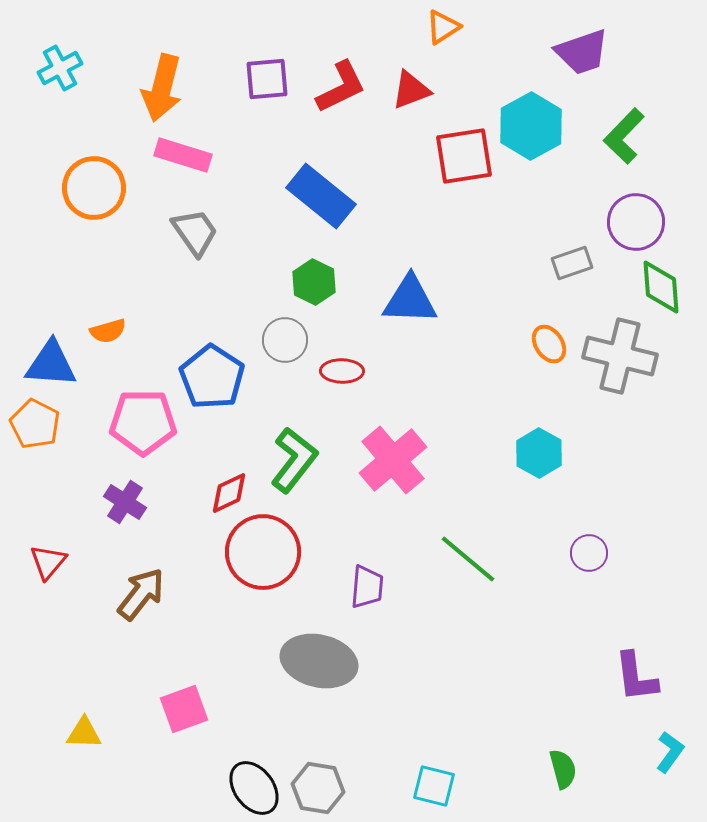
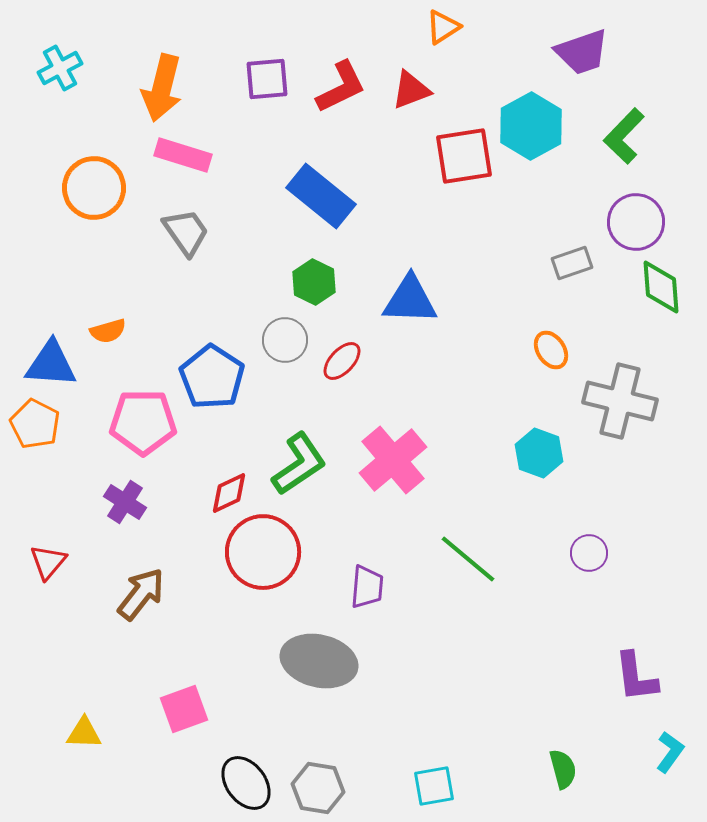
gray trapezoid at (195, 232): moved 9 px left
orange ellipse at (549, 344): moved 2 px right, 6 px down
gray cross at (620, 356): moved 45 px down
red ellipse at (342, 371): moved 10 px up; rotated 48 degrees counterclockwise
cyan hexagon at (539, 453): rotated 9 degrees counterclockwise
green L-shape at (294, 460): moved 5 px right, 4 px down; rotated 18 degrees clockwise
cyan square at (434, 786): rotated 24 degrees counterclockwise
black ellipse at (254, 788): moved 8 px left, 5 px up
